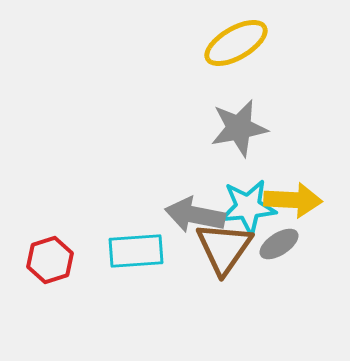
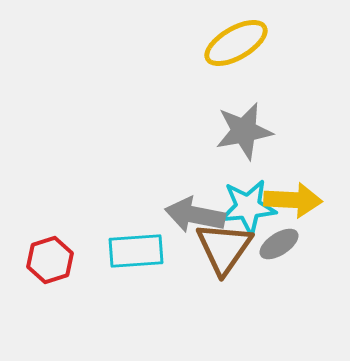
gray star: moved 5 px right, 3 px down
